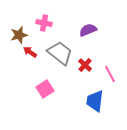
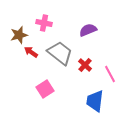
red arrow: moved 1 px right
